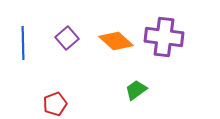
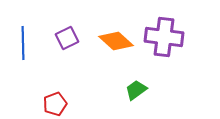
purple square: rotated 15 degrees clockwise
